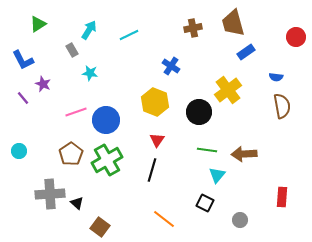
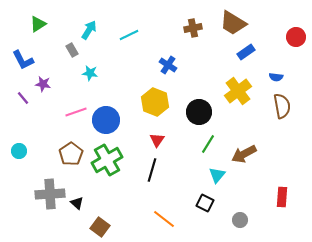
brown trapezoid: rotated 44 degrees counterclockwise
blue cross: moved 3 px left, 1 px up
purple star: rotated 14 degrees counterclockwise
yellow cross: moved 10 px right, 1 px down
green line: moved 1 px right, 6 px up; rotated 66 degrees counterclockwise
brown arrow: rotated 25 degrees counterclockwise
